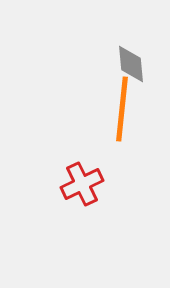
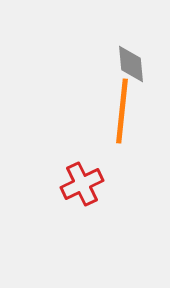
orange line: moved 2 px down
